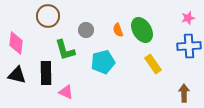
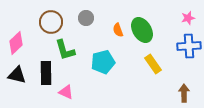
brown circle: moved 3 px right, 6 px down
gray circle: moved 12 px up
pink diamond: rotated 40 degrees clockwise
